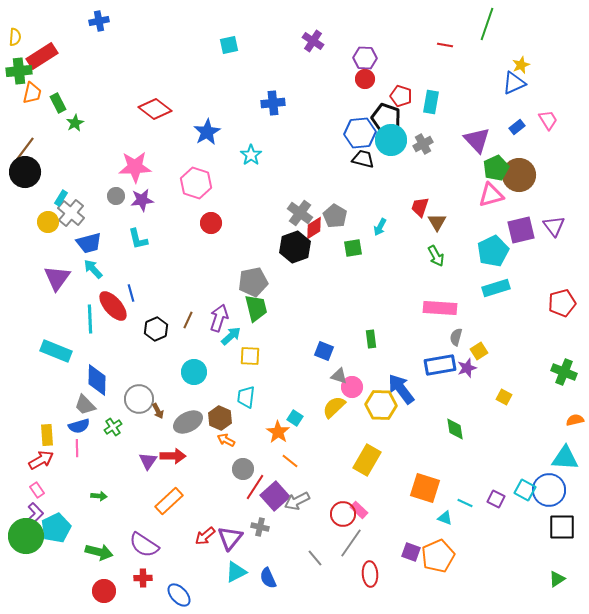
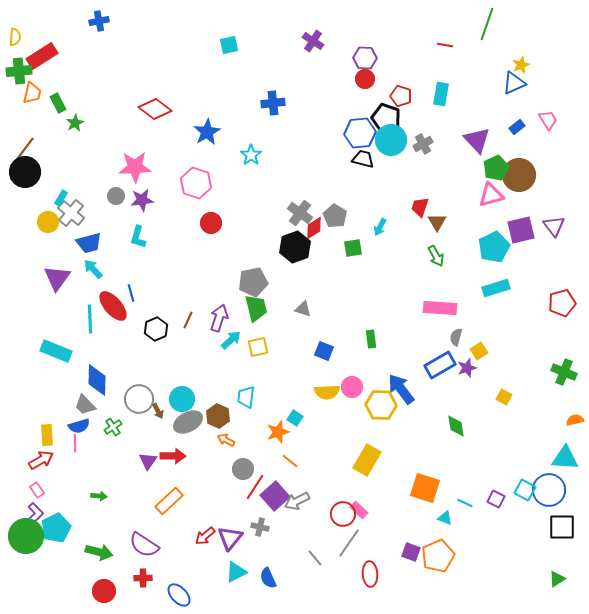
cyan rectangle at (431, 102): moved 10 px right, 8 px up
cyan L-shape at (138, 239): moved 2 px up; rotated 30 degrees clockwise
cyan pentagon at (493, 251): moved 1 px right, 4 px up
cyan arrow at (231, 336): moved 4 px down
yellow square at (250, 356): moved 8 px right, 9 px up; rotated 15 degrees counterclockwise
blue rectangle at (440, 365): rotated 20 degrees counterclockwise
cyan circle at (194, 372): moved 12 px left, 27 px down
gray triangle at (339, 376): moved 36 px left, 67 px up
yellow semicircle at (334, 407): moved 7 px left, 15 px up; rotated 140 degrees counterclockwise
brown hexagon at (220, 418): moved 2 px left, 2 px up
green diamond at (455, 429): moved 1 px right, 3 px up
orange star at (278, 432): rotated 20 degrees clockwise
pink line at (77, 448): moved 2 px left, 5 px up
gray line at (351, 543): moved 2 px left
